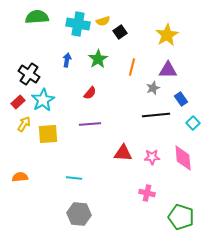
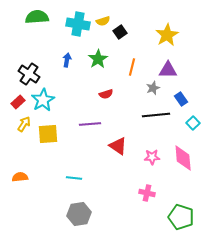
red semicircle: moved 16 px right, 1 px down; rotated 32 degrees clockwise
red triangle: moved 5 px left, 7 px up; rotated 30 degrees clockwise
gray hexagon: rotated 15 degrees counterclockwise
